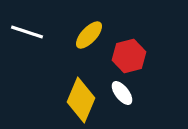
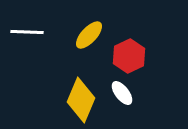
white line: rotated 16 degrees counterclockwise
red hexagon: rotated 12 degrees counterclockwise
